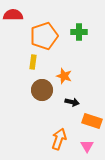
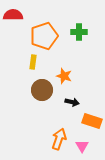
pink triangle: moved 5 px left
